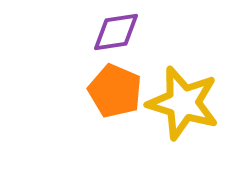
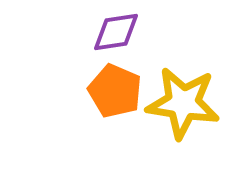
yellow star: rotated 8 degrees counterclockwise
